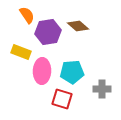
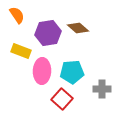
orange semicircle: moved 10 px left
brown diamond: moved 2 px down
purple hexagon: moved 1 px down
yellow rectangle: moved 1 px up
red square: rotated 25 degrees clockwise
